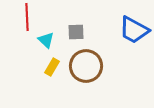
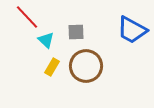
red line: rotated 40 degrees counterclockwise
blue trapezoid: moved 2 px left
